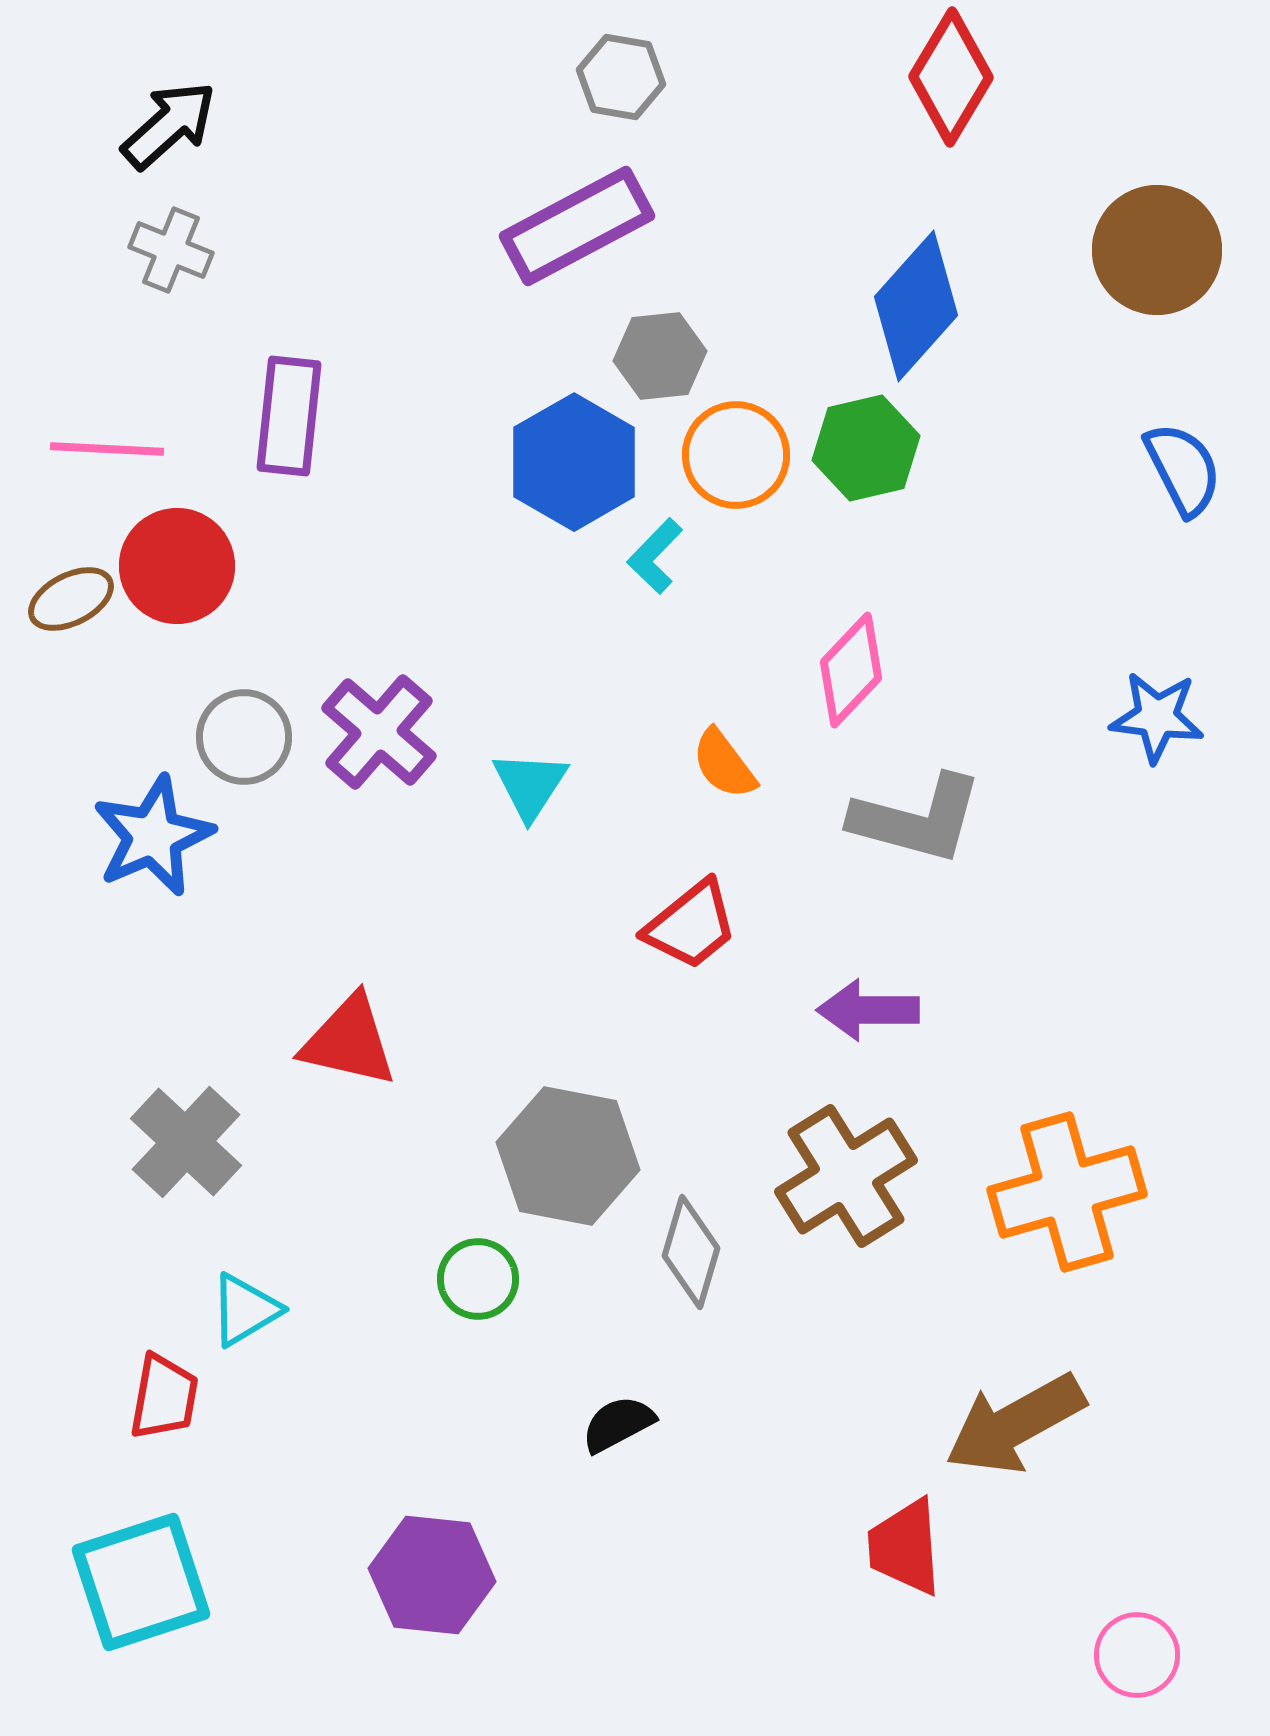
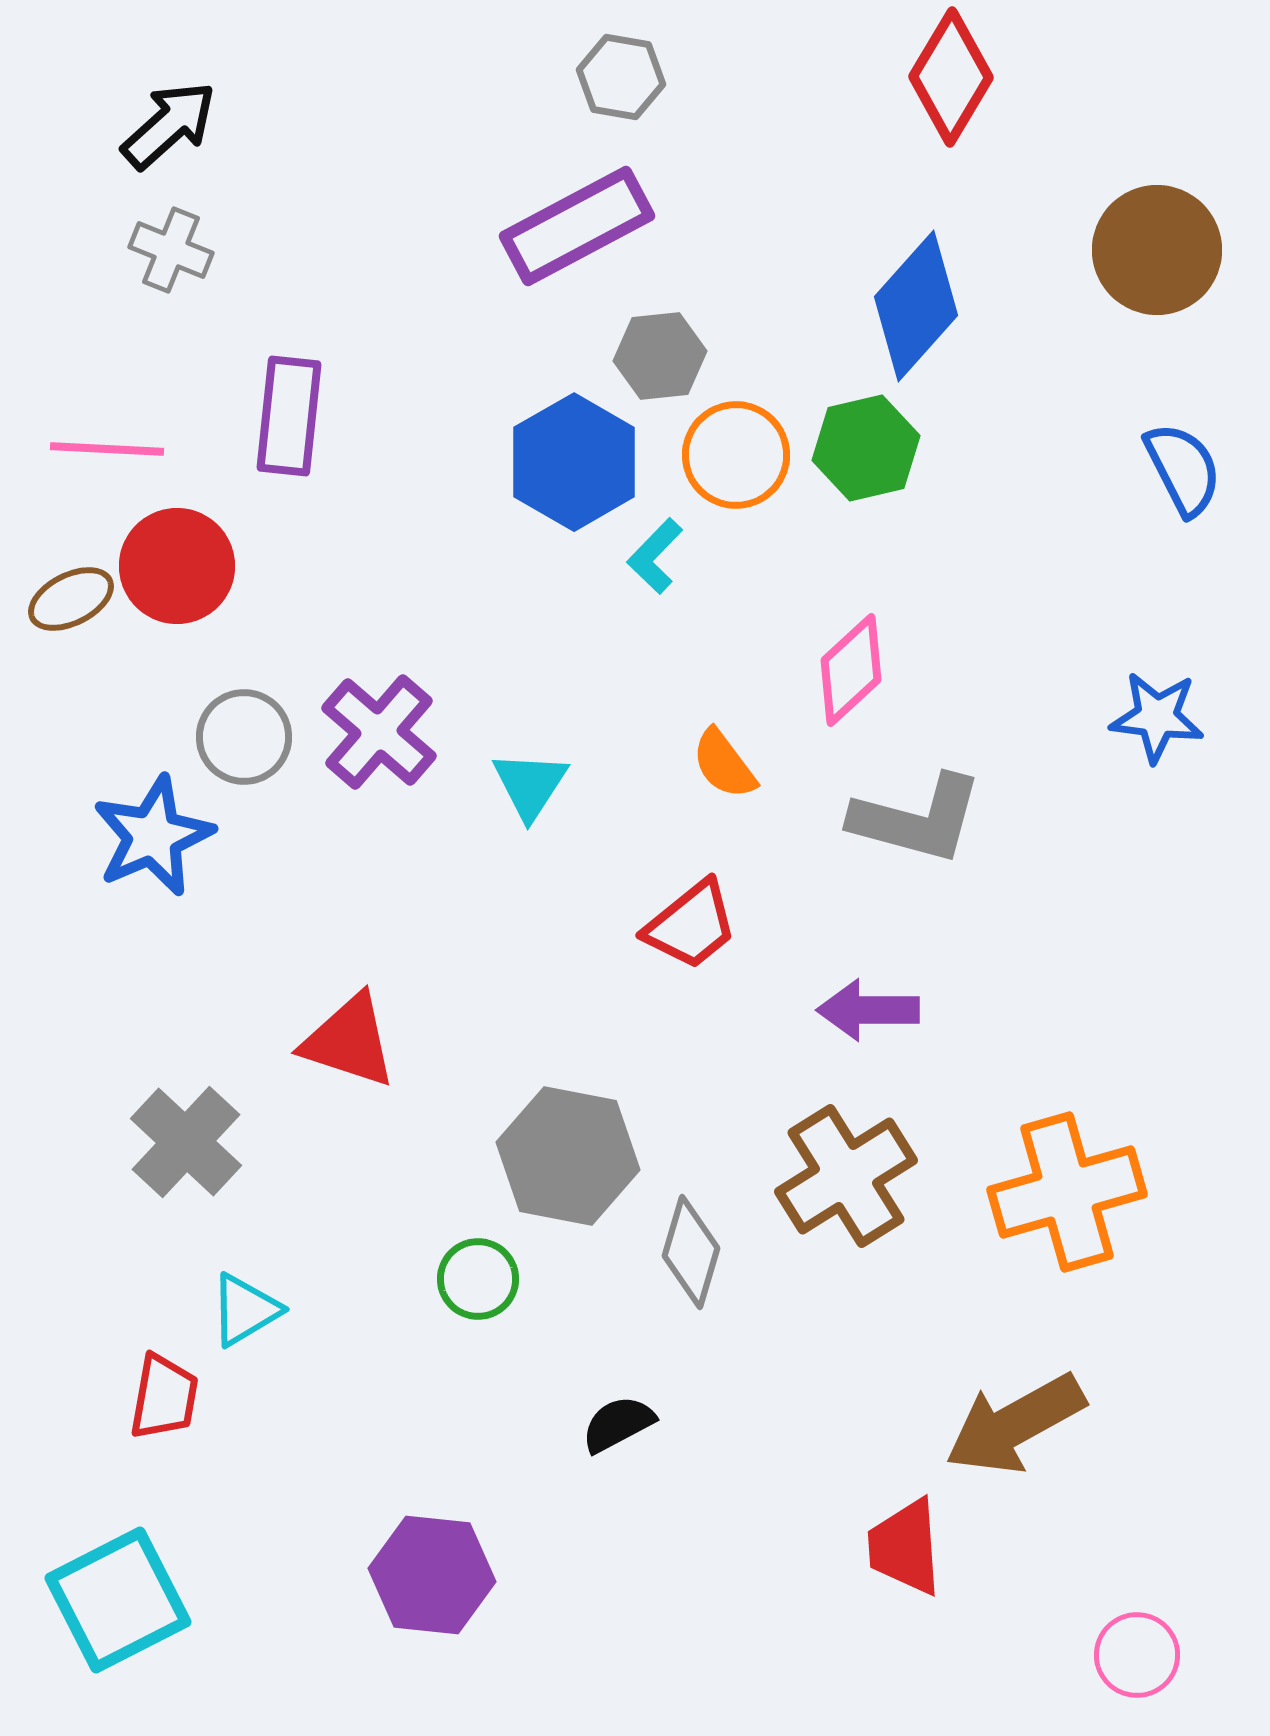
pink diamond at (851, 670): rotated 4 degrees clockwise
red triangle at (349, 1041): rotated 5 degrees clockwise
cyan square at (141, 1582): moved 23 px left, 18 px down; rotated 9 degrees counterclockwise
